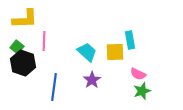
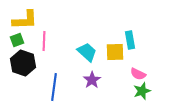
yellow L-shape: moved 1 px down
green square: moved 7 px up; rotated 32 degrees clockwise
